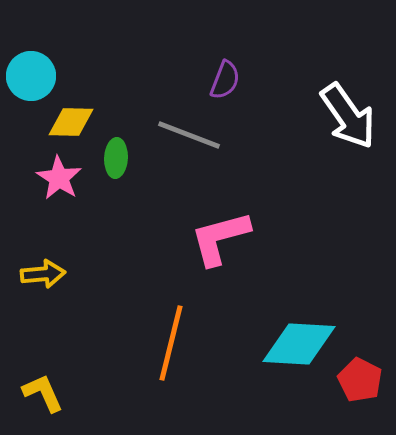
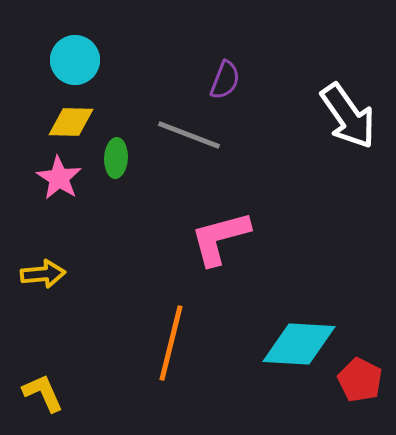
cyan circle: moved 44 px right, 16 px up
